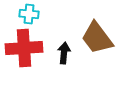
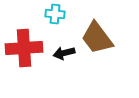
cyan cross: moved 26 px right
black arrow: rotated 110 degrees counterclockwise
